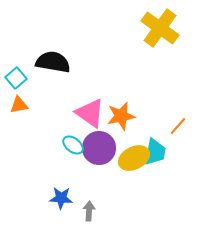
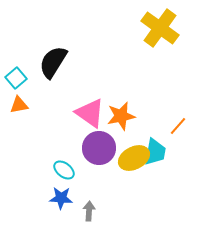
black semicircle: rotated 68 degrees counterclockwise
cyan ellipse: moved 9 px left, 25 px down
